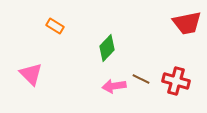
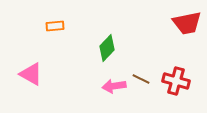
orange rectangle: rotated 36 degrees counterclockwise
pink triangle: rotated 15 degrees counterclockwise
